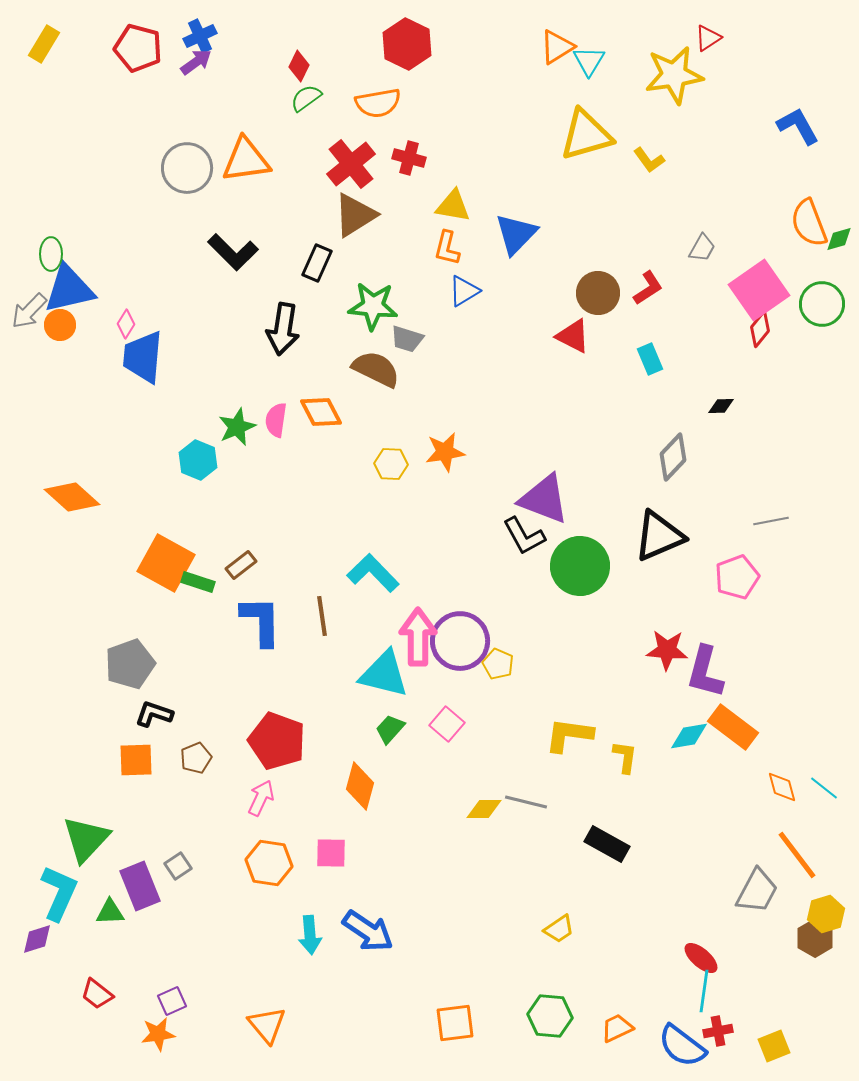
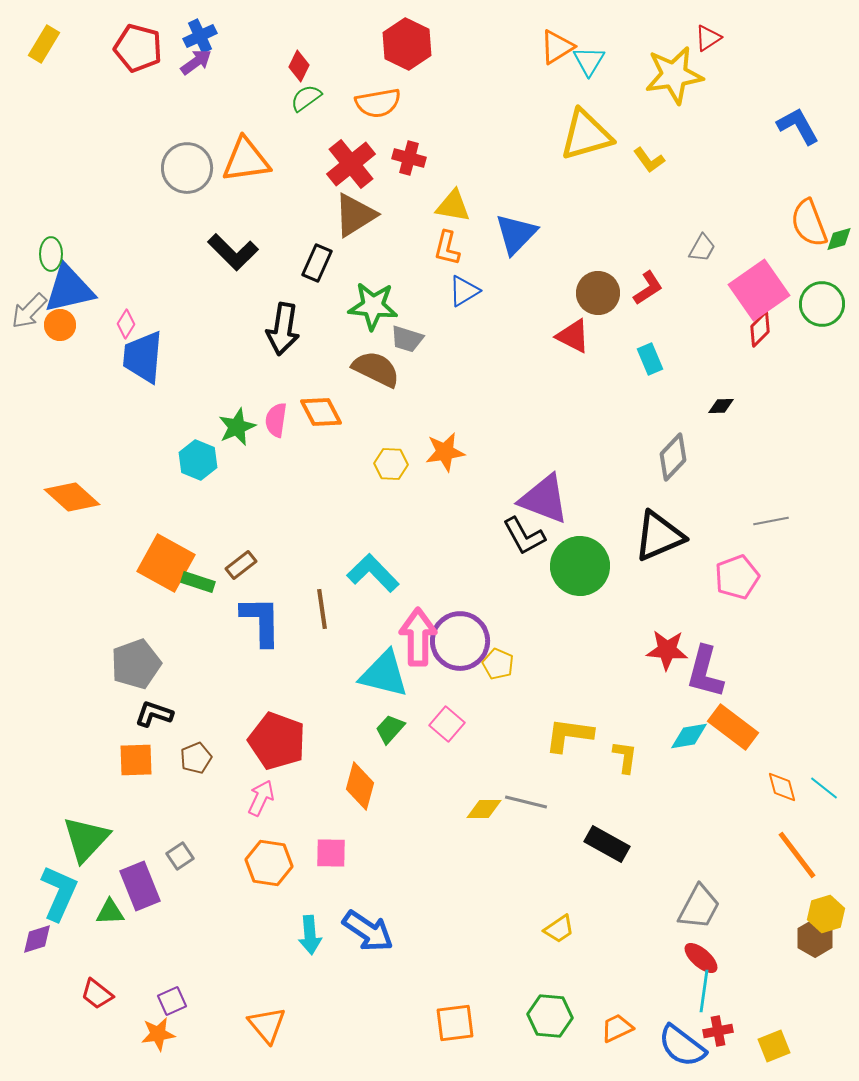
red diamond at (760, 329): rotated 6 degrees clockwise
brown line at (322, 616): moved 7 px up
gray pentagon at (130, 664): moved 6 px right
gray square at (178, 866): moved 2 px right, 10 px up
gray trapezoid at (757, 891): moved 58 px left, 16 px down
